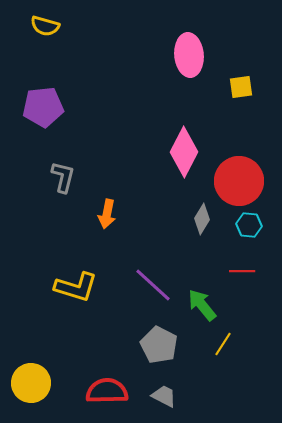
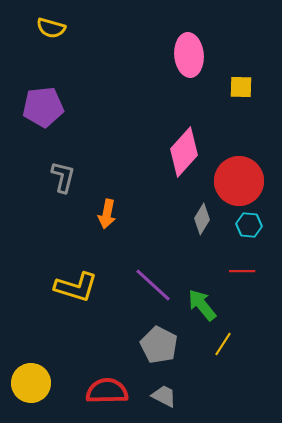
yellow semicircle: moved 6 px right, 2 px down
yellow square: rotated 10 degrees clockwise
pink diamond: rotated 15 degrees clockwise
